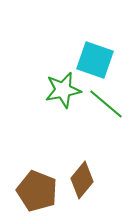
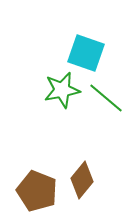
cyan square: moved 9 px left, 7 px up
green star: moved 1 px left
green line: moved 6 px up
